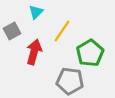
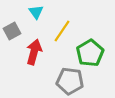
cyan triangle: rotated 21 degrees counterclockwise
